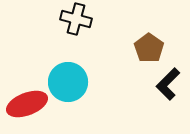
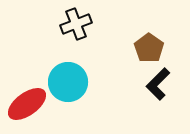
black cross: moved 5 px down; rotated 36 degrees counterclockwise
black L-shape: moved 10 px left
red ellipse: rotated 15 degrees counterclockwise
